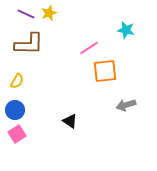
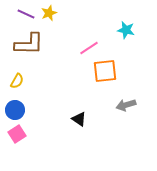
black triangle: moved 9 px right, 2 px up
